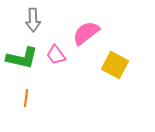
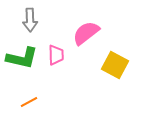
gray arrow: moved 3 px left
pink trapezoid: rotated 145 degrees counterclockwise
orange line: moved 3 px right, 4 px down; rotated 54 degrees clockwise
